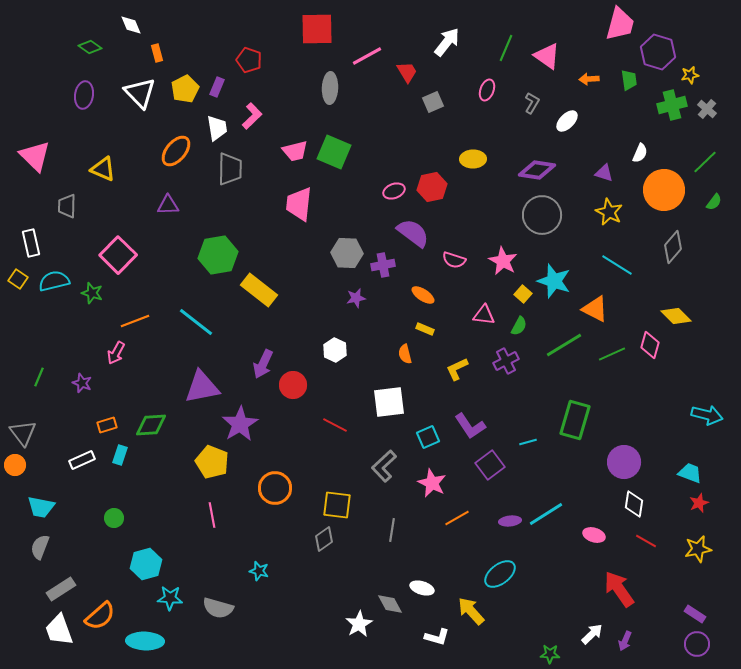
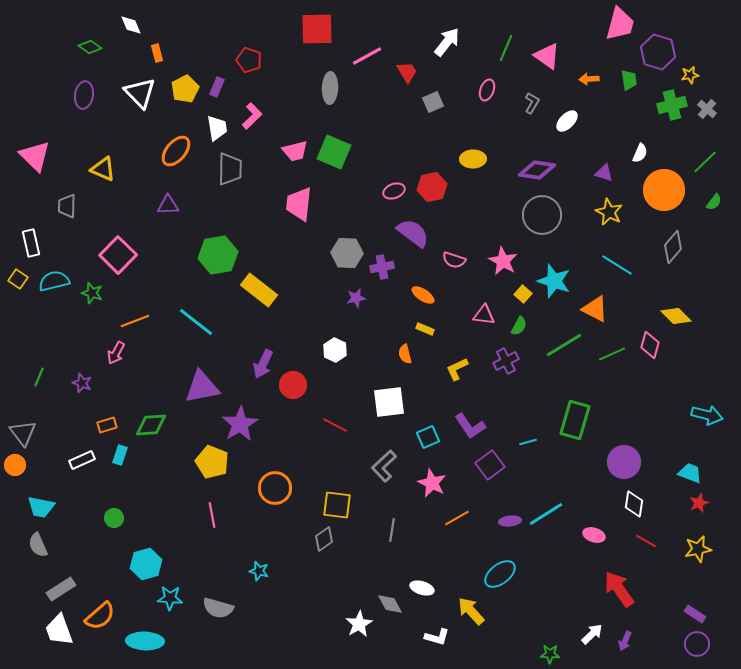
purple cross at (383, 265): moved 1 px left, 2 px down
gray semicircle at (40, 547): moved 2 px left, 2 px up; rotated 45 degrees counterclockwise
